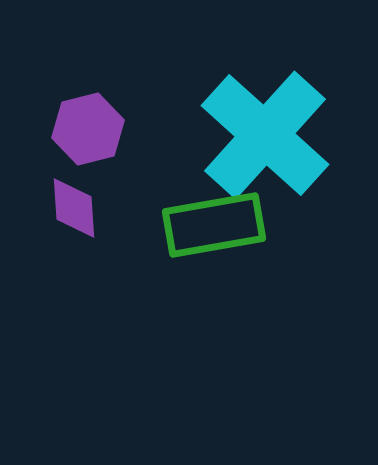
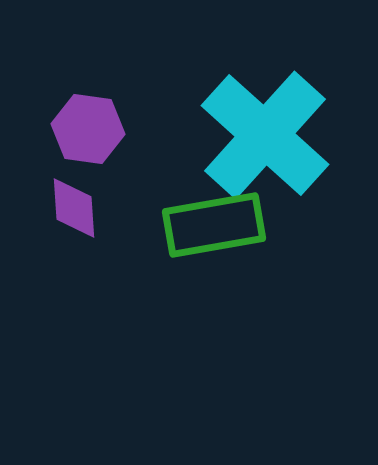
purple hexagon: rotated 22 degrees clockwise
